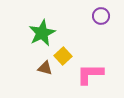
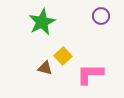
green star: moved 11 px up
